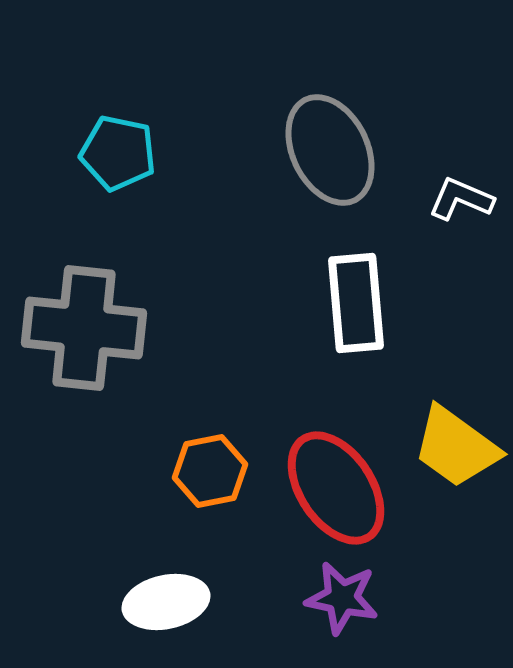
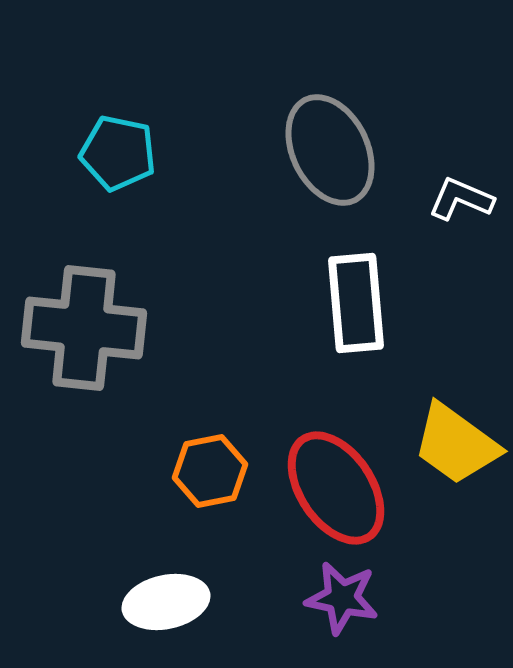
yellow trapezoid: moved 3 px up
